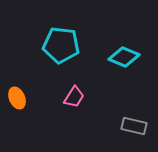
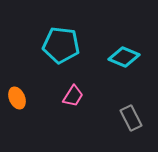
pink trapezoid: moved 1 px left, 1 px up
gray rectangle: moved 3 px left, 8 px up; rotated 50 degrees clockwise
